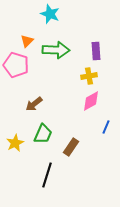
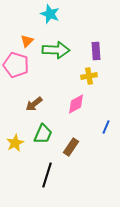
pink diamond: moved 15 px left, 3 px down
